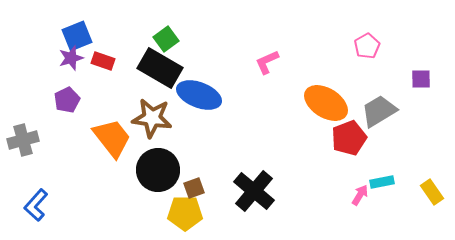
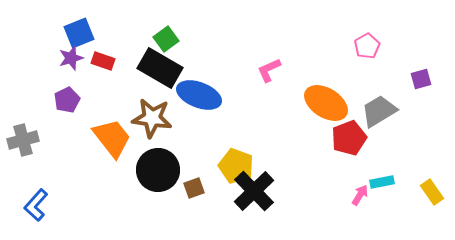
blue square: moved 2 px right, 3 px up
pink L-shape: moved 2 px right, 8 px down
purple square: rotated 15 degrees counterclockwise
black cross: rotated 6 degrees clockwise
yellow pentagon: moved 51 px right, 47 px up; rotated 20 degrees clockwise
